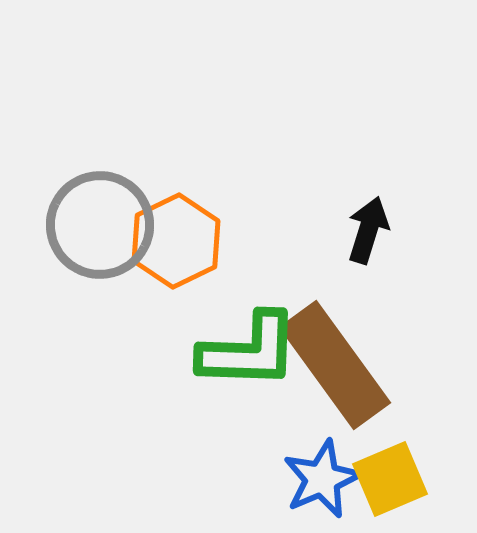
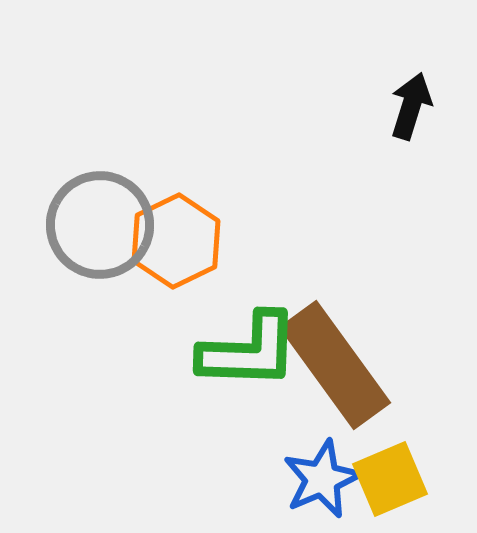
black arrow: moved 43 px right, 124 px up
